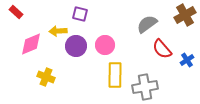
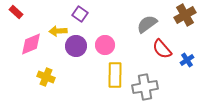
purple square: rotated 21 degrees clockwise
